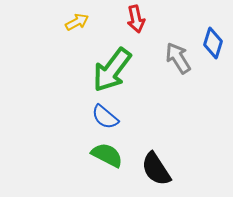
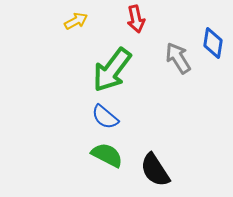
yellow arrow: moved 1 px left, 1 px up
blue diamond: rotated 8 degrees counterclockwise
black semicircle: moved 1 px left, 1 px down
